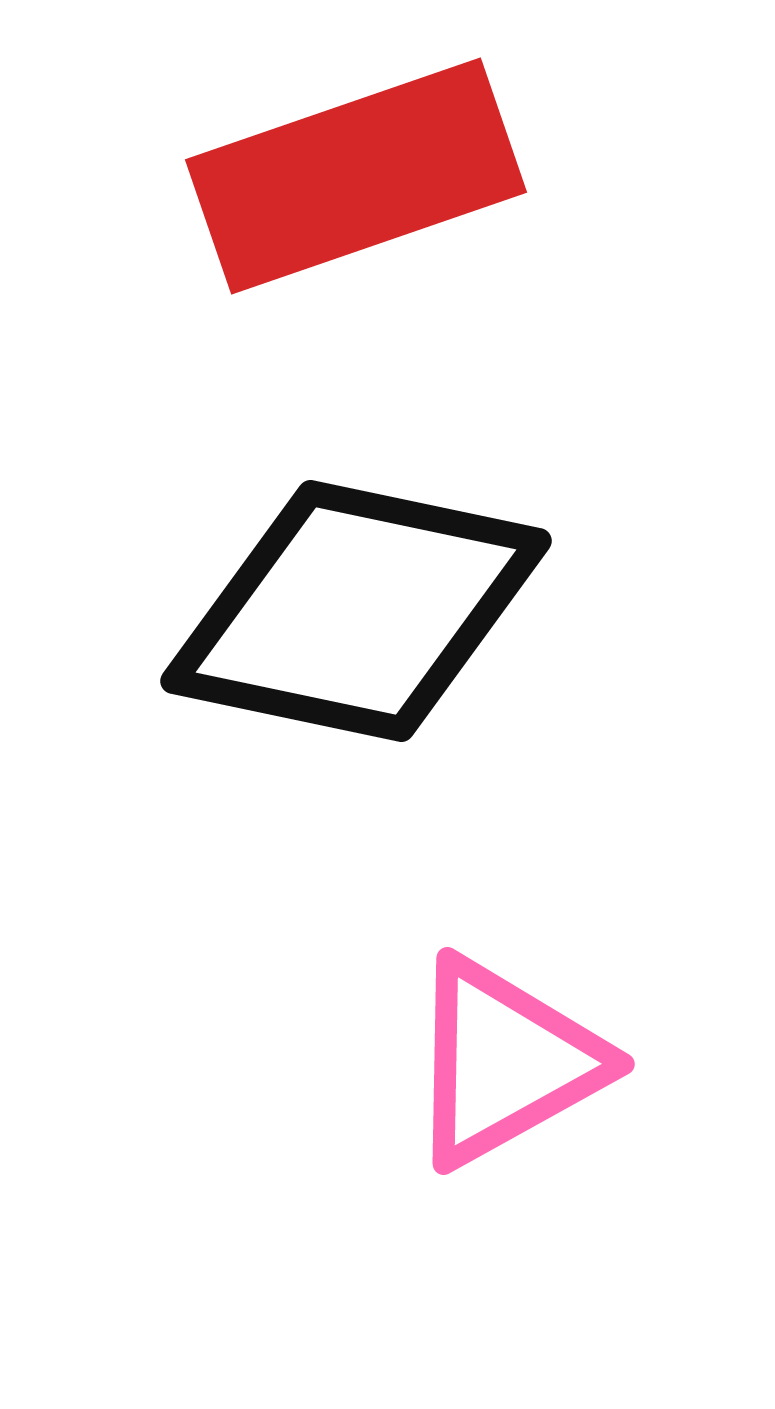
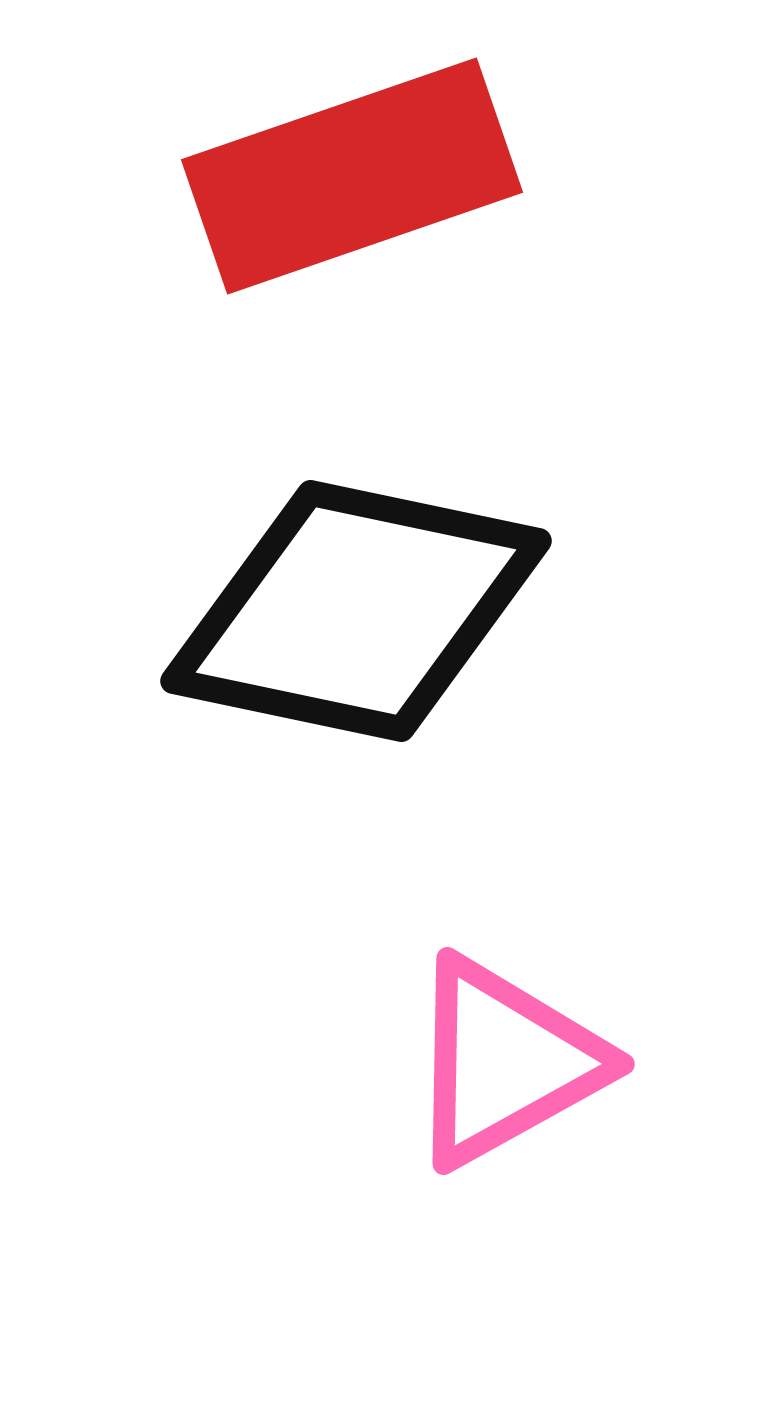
red rectangle: moved 4 px left
